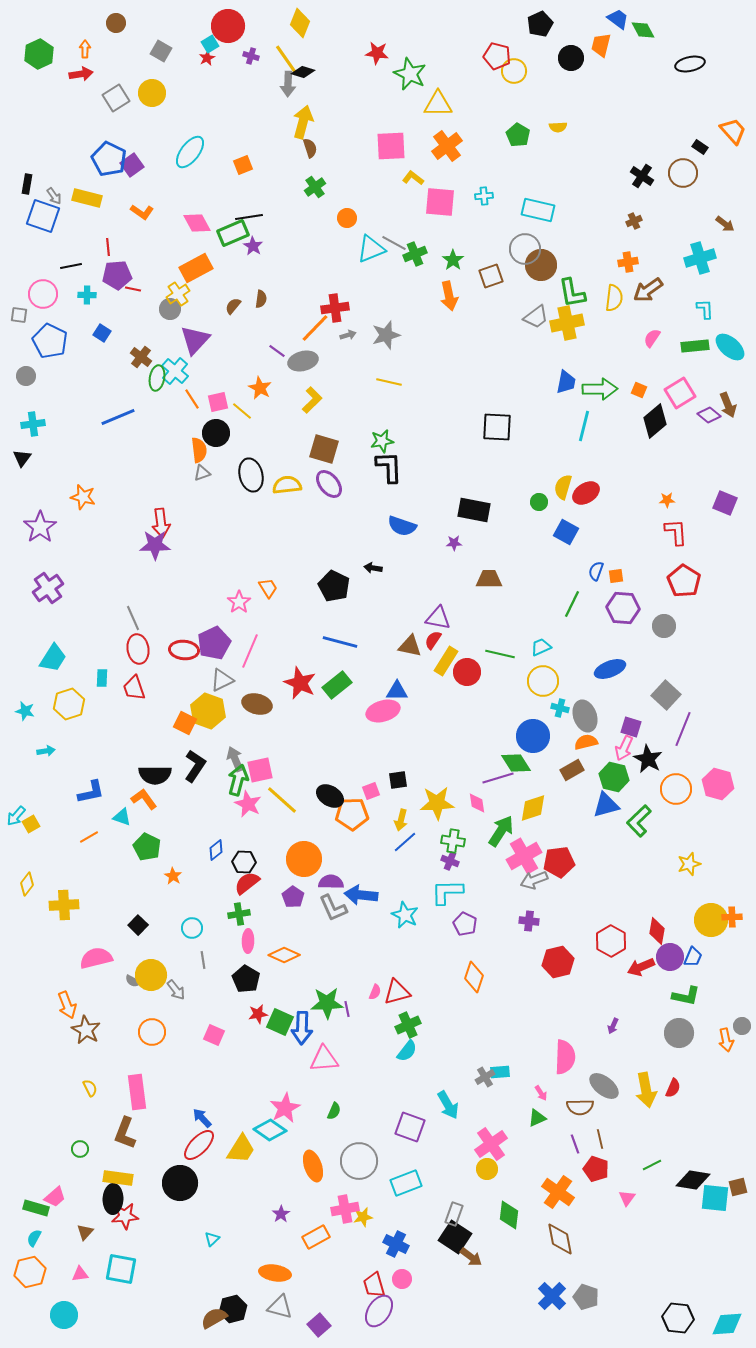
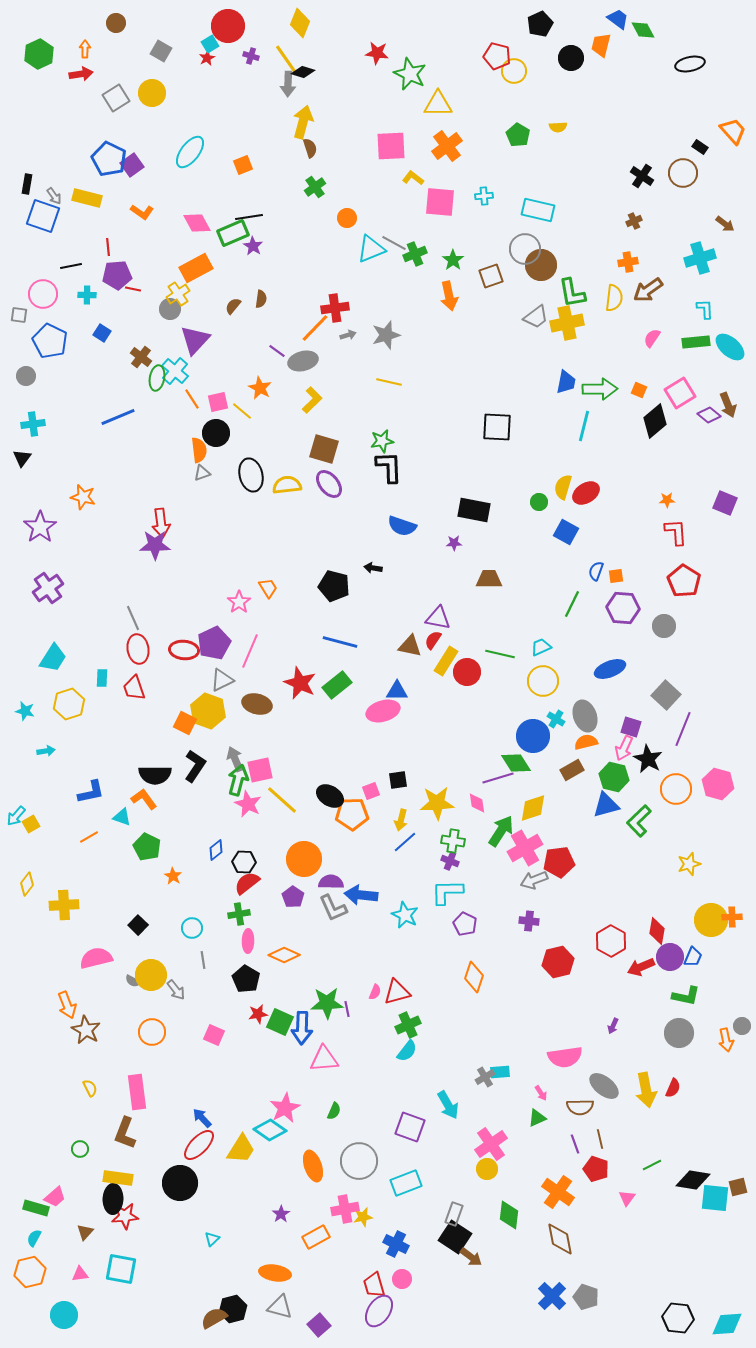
green rectangle at (695, 346): moved 1 px right, 4 px up
black pentagon at (334, 586): rotated 12 degrees counterclockwise
cyan cross at (560, 708): moved 4 px left, 11 px down; rotated 18 degrees clockwise
pink cross at (524, 856): moved 1 px right, 8 px up
pink semicircle at (565, 1057): rotated 80 degrees clockwise
